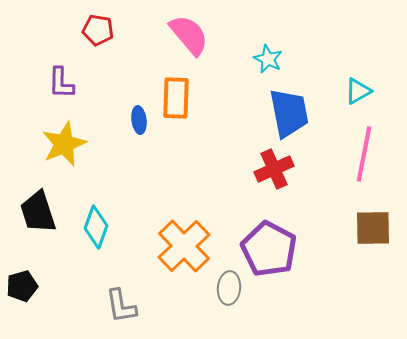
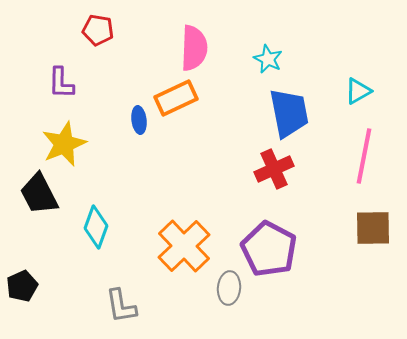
pink semicircle: moved 5 px right, 13 px down; rotated 42 degrees clockwise
orange rectangle: rotated 63 degrees clockwise
pink line: moved 2 px down
black trapezoid: moved 1 px right, 18 px up; rotated 9 degrees counterclockwise
black pentagon: rotated 8 degrees counterclockwise
